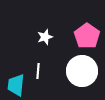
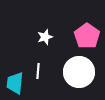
white circle: moved 3 px left, 1 px down
cyan trapezoid: moved 1 px left, 2 px up
